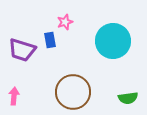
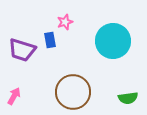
pink arrow: rotated 24 degrees clockwise
